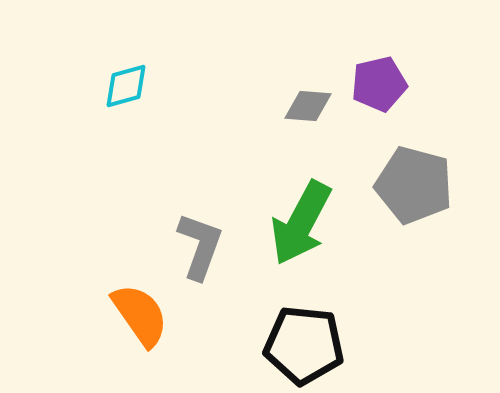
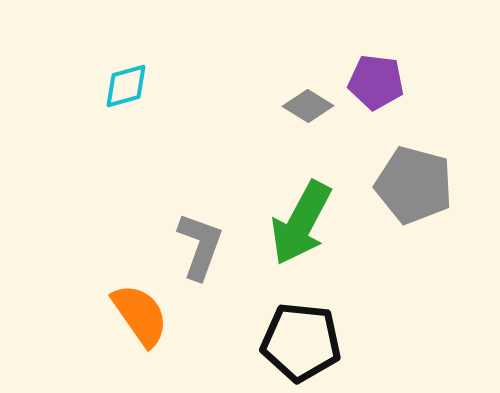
purple pentagon: moved 3 px left, 2 px up; rotated 20 degrees clockwise
gray diamond: rotated 27 degrees clockwise
black pentagon: moved 3 px left, 3 px up
